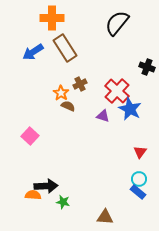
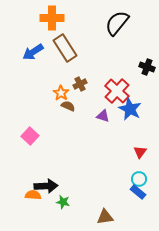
brown triangle: rotated 12 degrees counterclockwise
